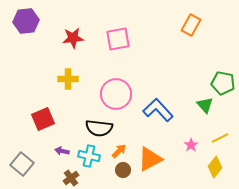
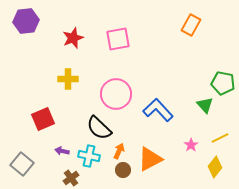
red star: rotated 15 degrees counterclockwise
black semicircle: rotated 36 degrees clockwise
orange arrow: rotated 21 degrees counterclockwise
